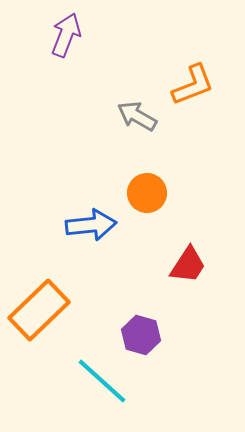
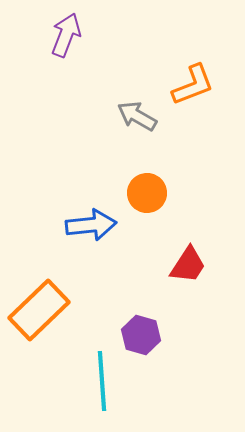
cyan line: rotated 44 degrees clockwise
